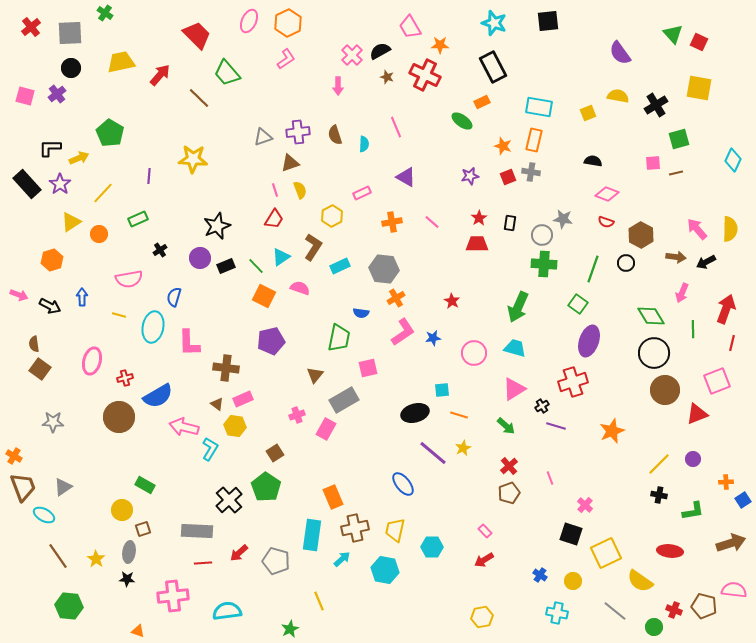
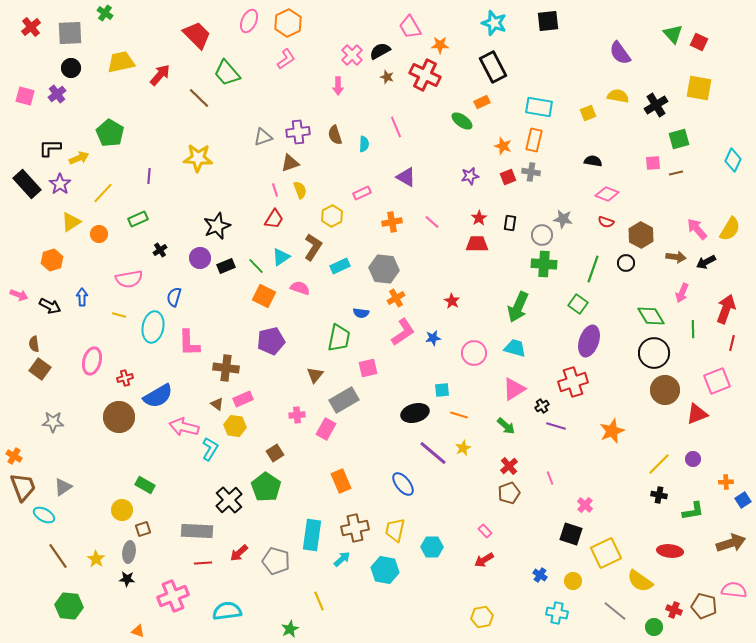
yellow star at (193, 159): moved 5 px right, 1 px up
yellow semicircle at (730, 229): rotated 30 degrees clockwise
pink cross at (297, 415): rotated 14 degrees clockwise
orange rectangle at (333, 497): moved 8 px right, 16 px up
pink cross at (173, 596): rotated 16 degrees counterclockwise
